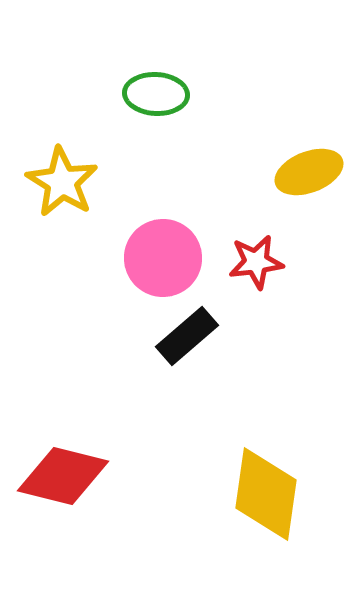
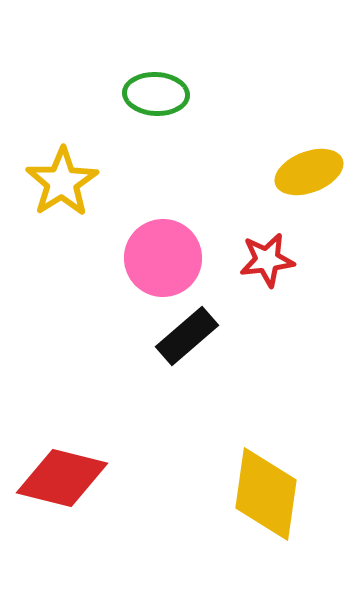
yellow star: rotated 8 degrees clockwise
red star: moved 11 px right, 2 px up
red diamond: moved 1 px left, 2 px down
